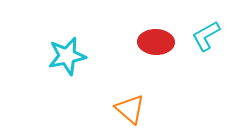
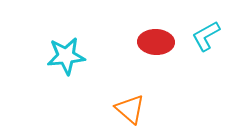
cyan star: moved 1 px left; rotated 6 degrees clockwise
